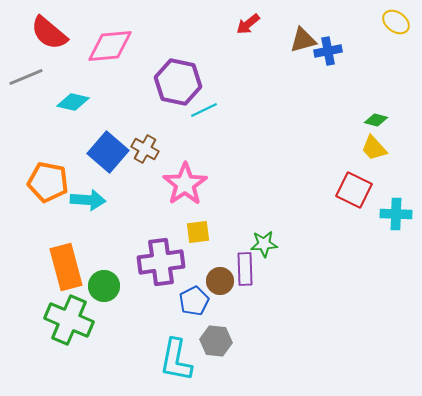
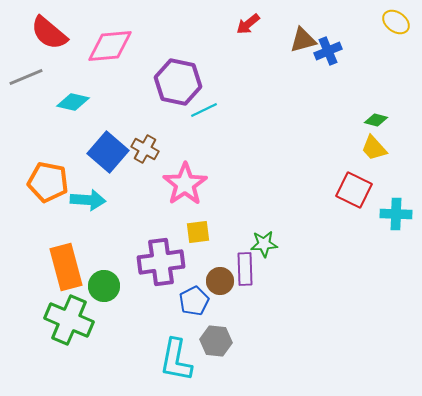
blue cross: rotated 12 degrees counterclockwise
